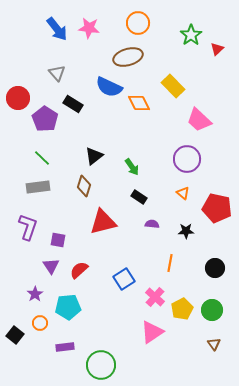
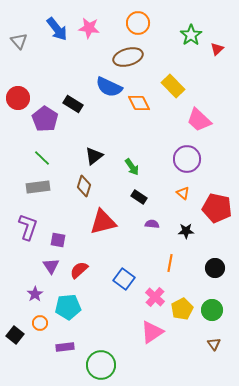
gray triangle at (57, 73): moved 38 px left, 32 px up
blue square at (124, 279): rotated 20 degrees counterclockwise
